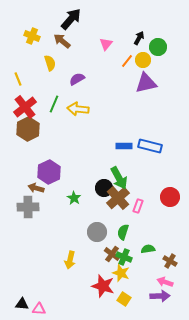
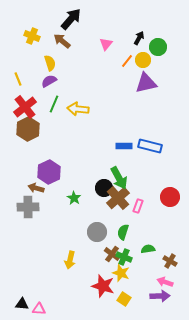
purple semicircle at (77, 79): moved 28 px left, 2 px down
